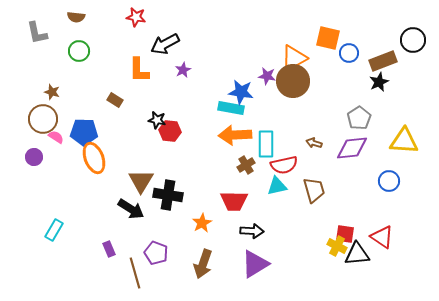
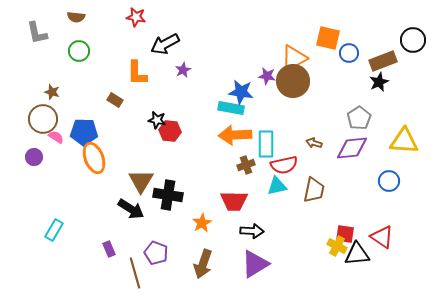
orange L-shape at (139, 70): moved 2 px left, 3 px down
brown cross at (246, 165): rotated 12 degrees clockwise
brown trapezoid at (314, 190): rotated 28 degrees clockwise
